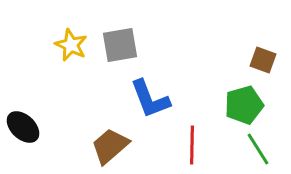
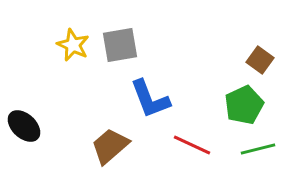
yellow star: moved 2 px right
brown square: moved 3 px left; rotated 16 degrees clockwise
green pentagon: rotated 9 degrees counterclockwise
black ellipse: moved 1 px right, 1 px up
red line: rotated 66 degrees counterclockwise
green line: rotated 72 degrees counterclockwise
